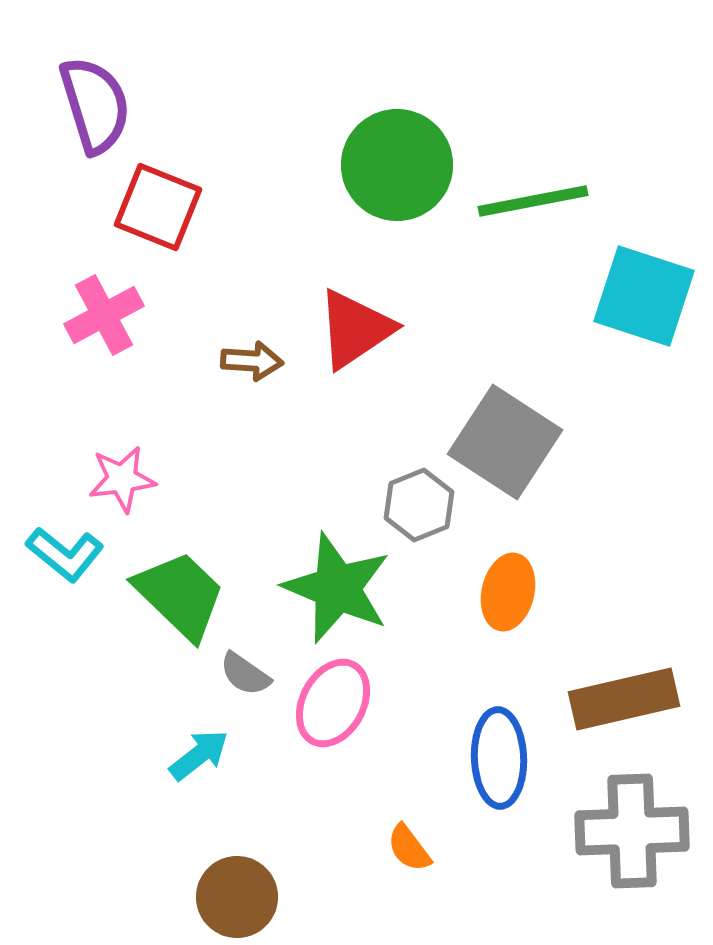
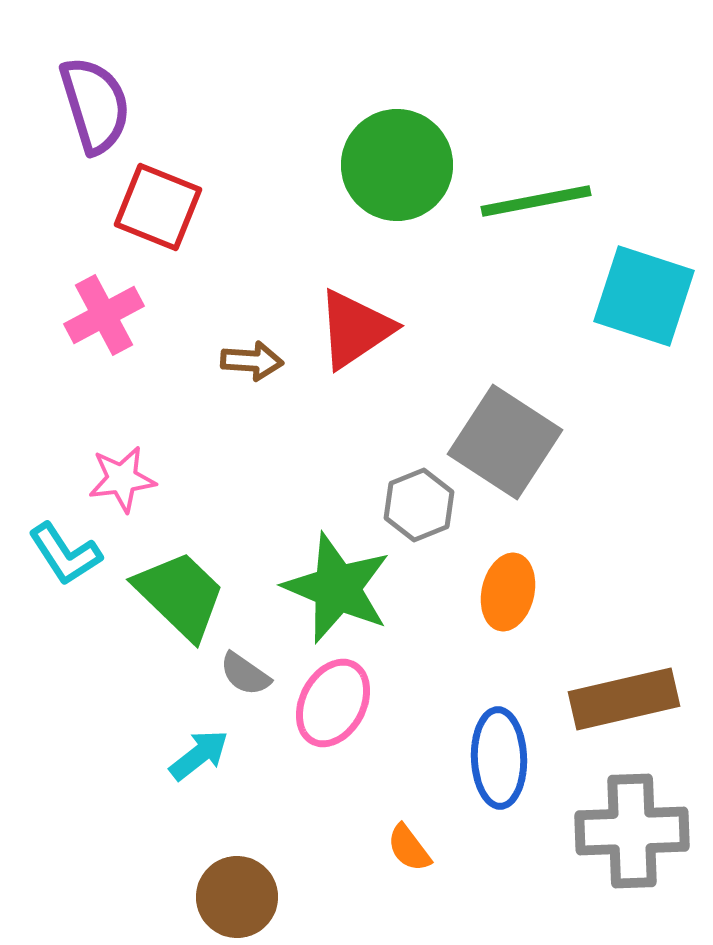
green line: moved 3 px right
cyan L-shape: rotated 18 degrees clockwise
